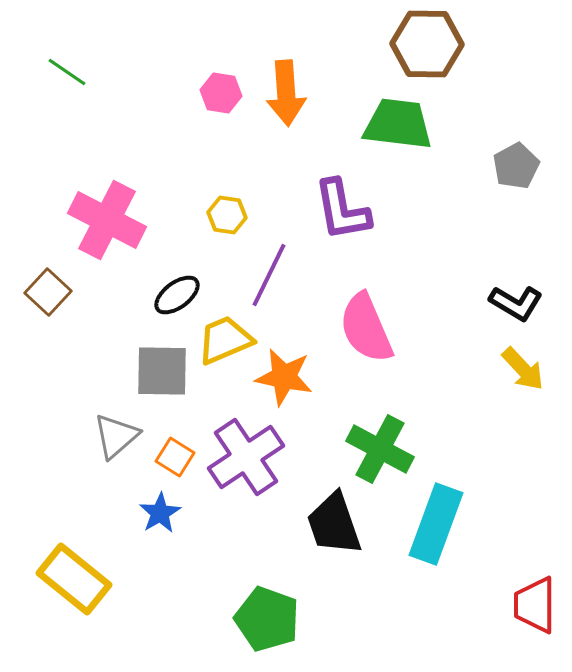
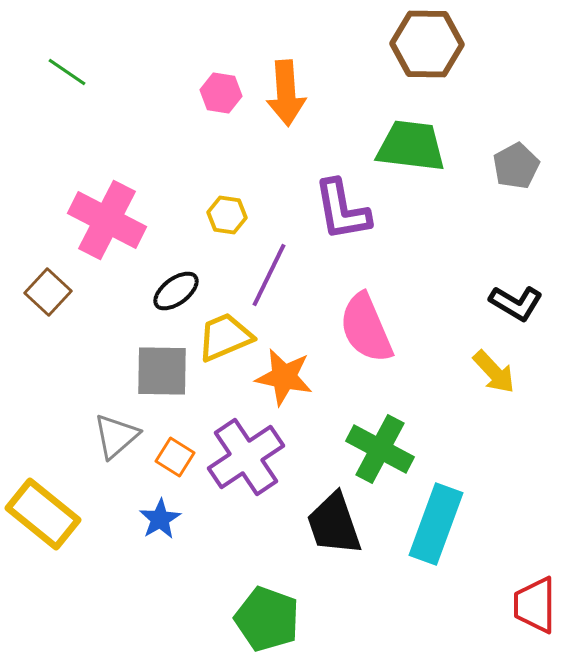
green trapezoid: moved 13 px right, 22 px down
black ellipse: moved 1 px left, 4 px up
yellow trapezoid: moved 3 px up
yellow arrow: moved 29 px left, 3 px down
blue star: moved 6 px down
yellow rectangle: moved 31 px left, 65 px up
